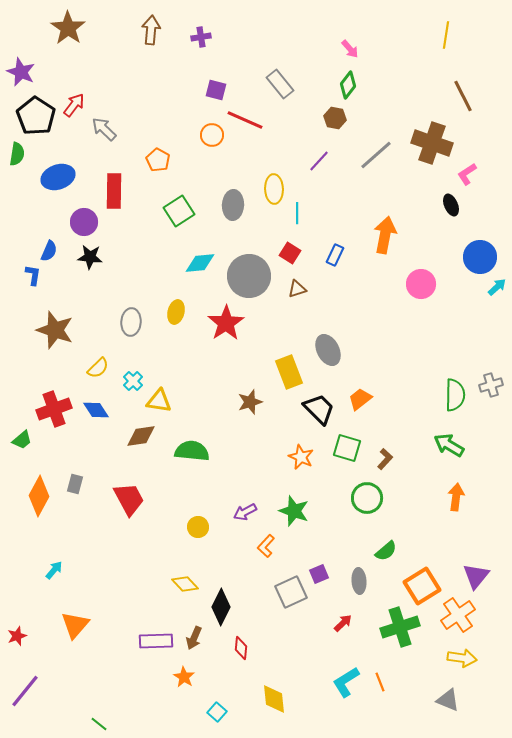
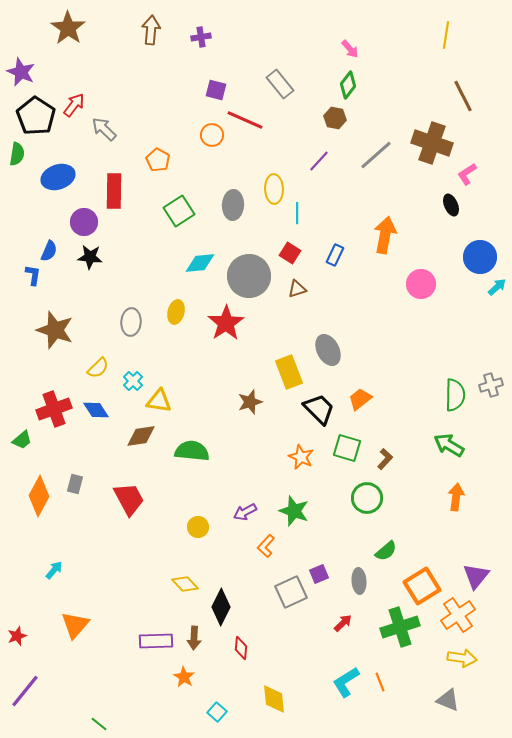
brown arrow at (194, 638): rotated 20 degrees counterclockwise
